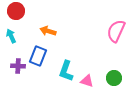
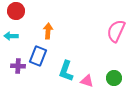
orange arrow: rotated 77 degrees clockwise
cyan arrow: rotated 64 degrees counterclockwise
